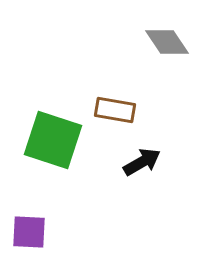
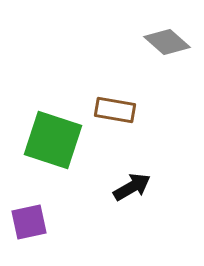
gray diamond: rotated 15 degrees counterclockwise
black arrow: moved 10 px left, 25 px down
purple square: moved 10 px up; rotated 15 degrees counterclockwise
